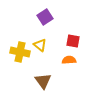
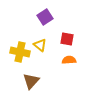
red square: moved 6 px left, 2 px up
brown triangle: moved 12 px left; rotated 18 degrees clockwise
